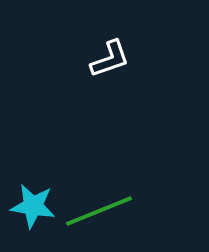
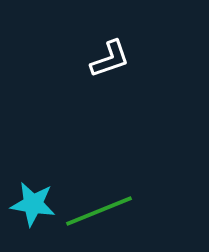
cyan star: moved 2 px up
